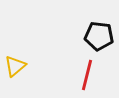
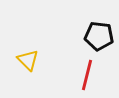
yellow triangle: moved 13 px right, 6 px up; rotated 35 degrees counterclockwise
